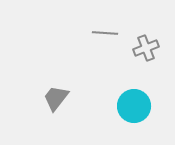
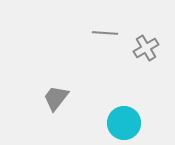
gray cross: rotated 10 degrees counterclockwise
cyan circle: moved 10 px left, 17 px down
